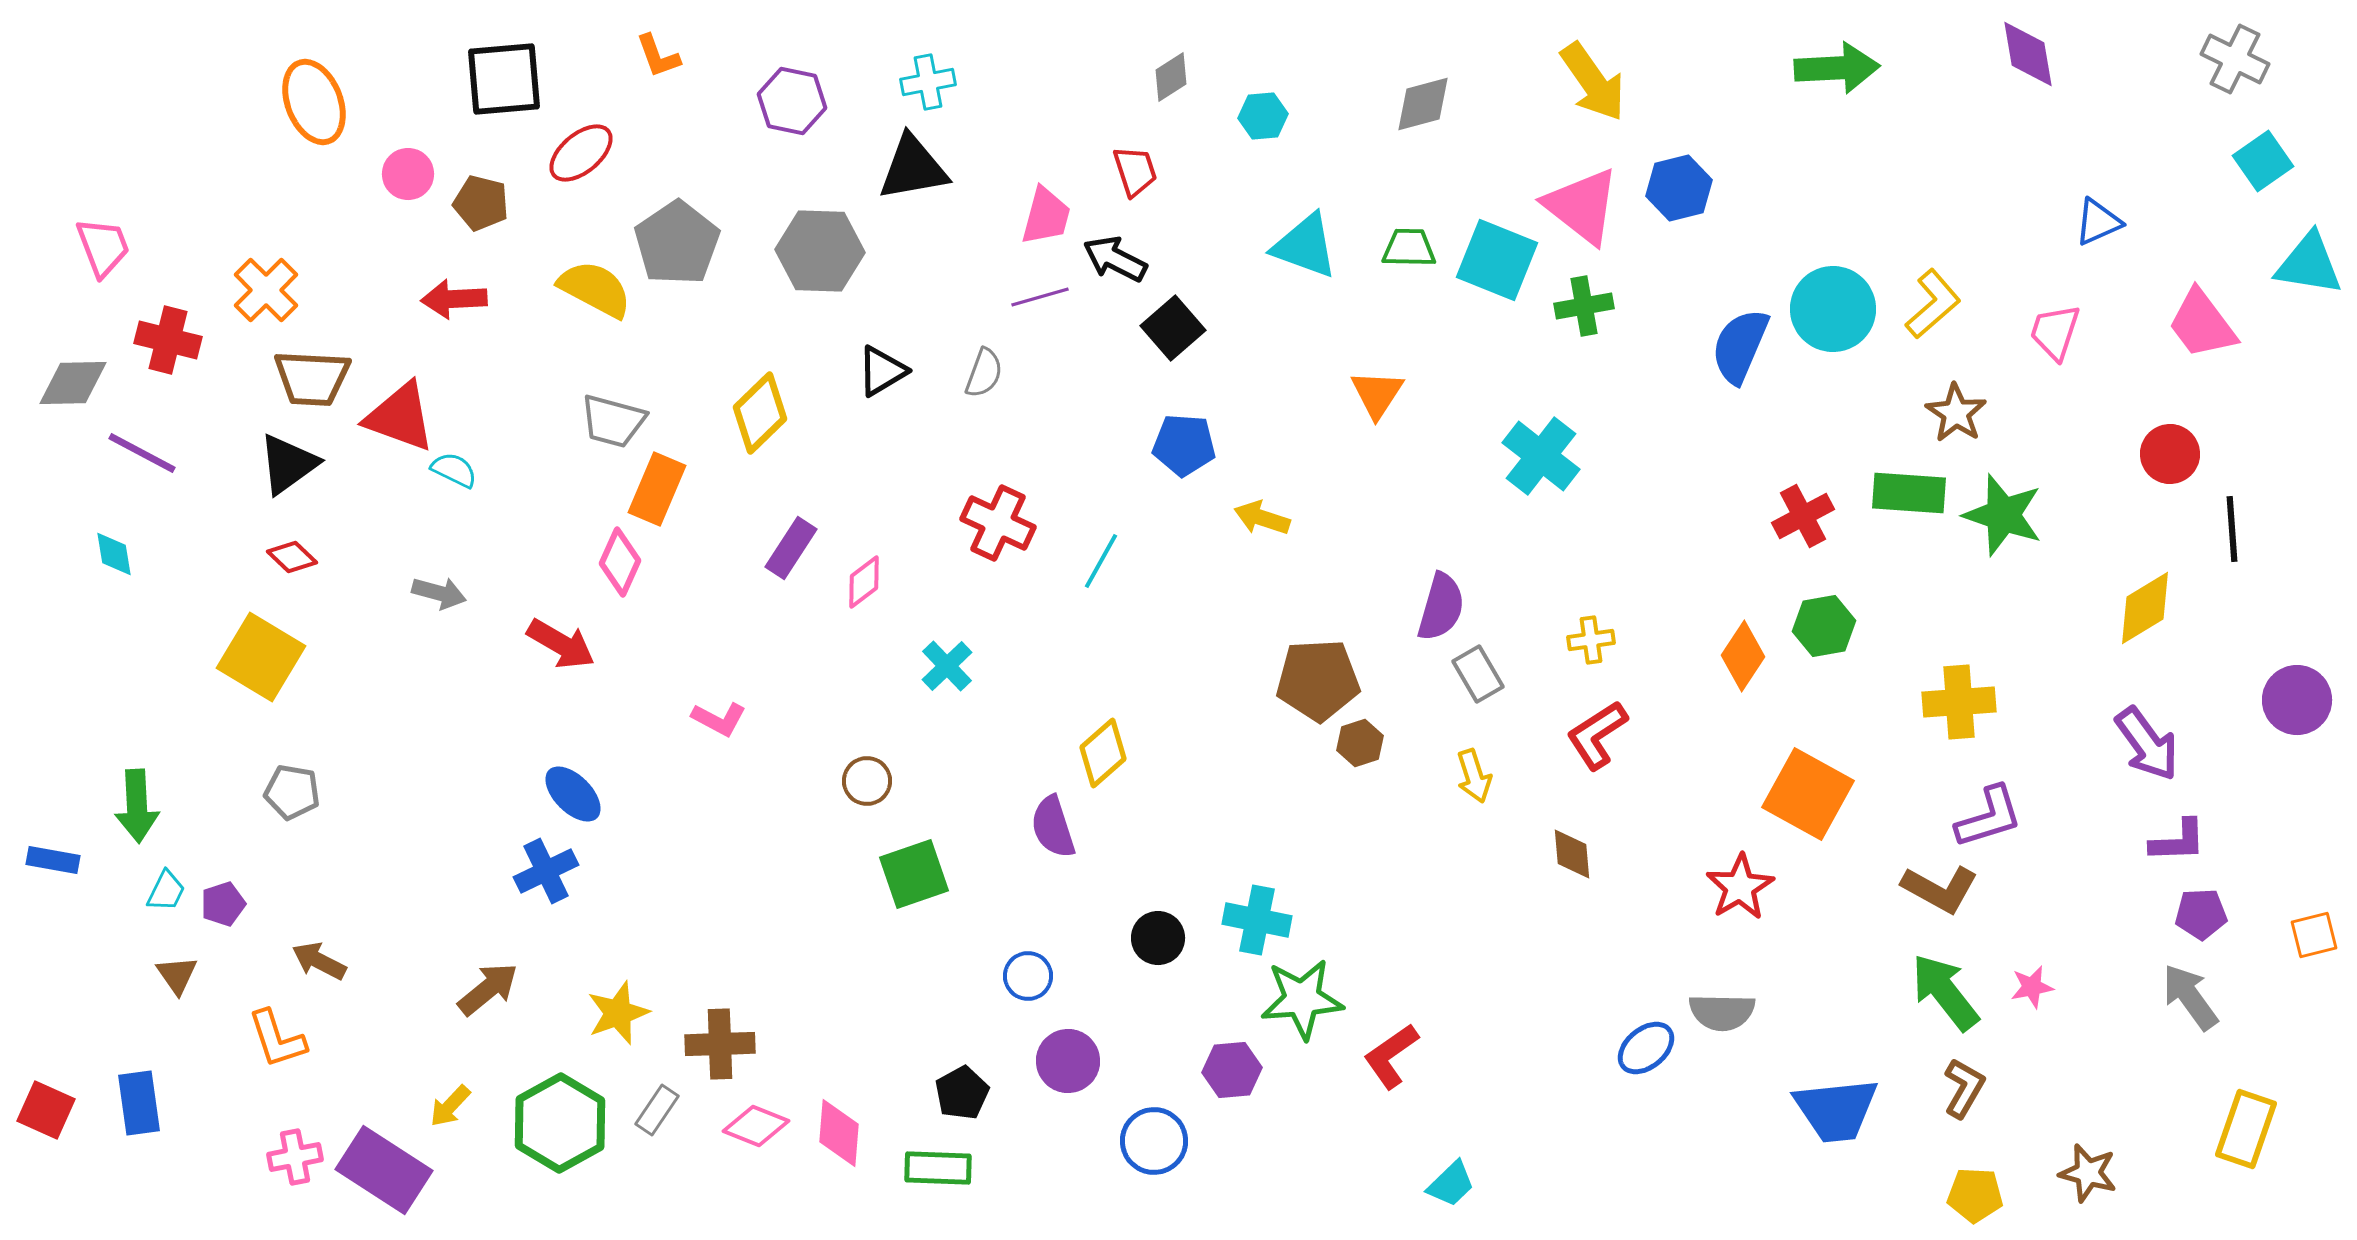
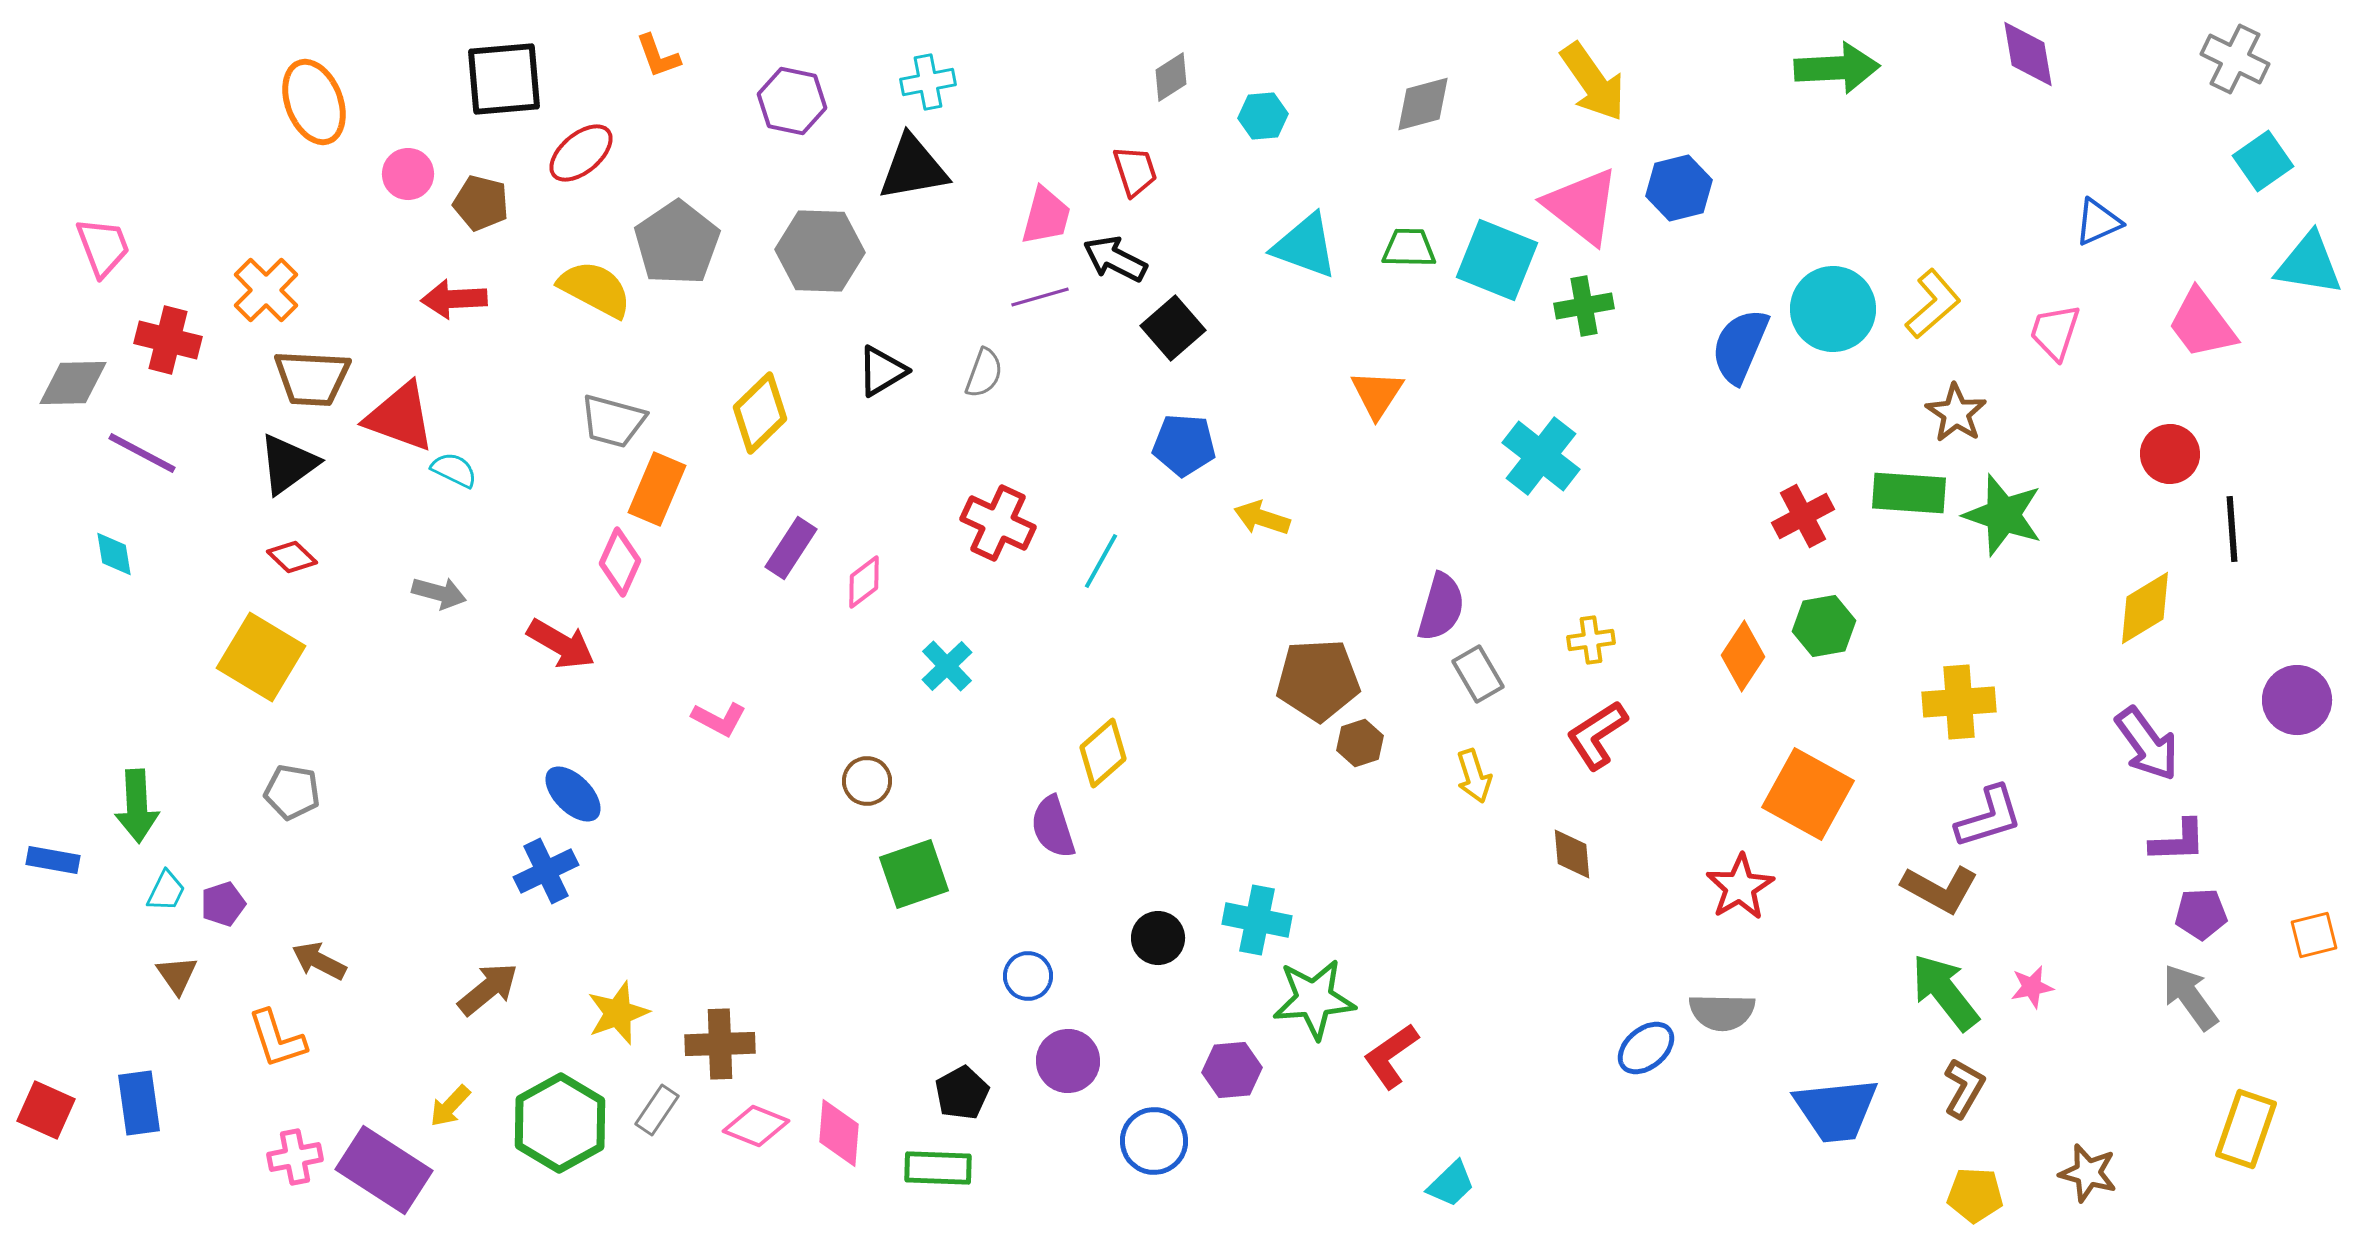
green star at (1302, 999): moved 12 px right
